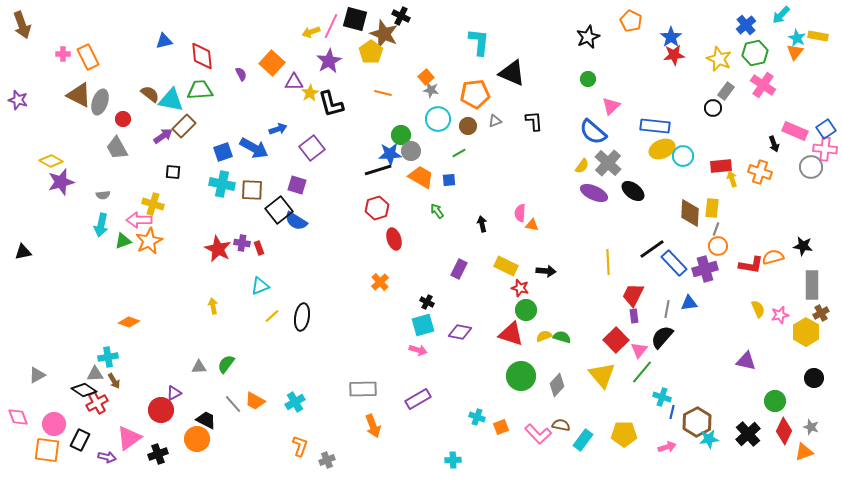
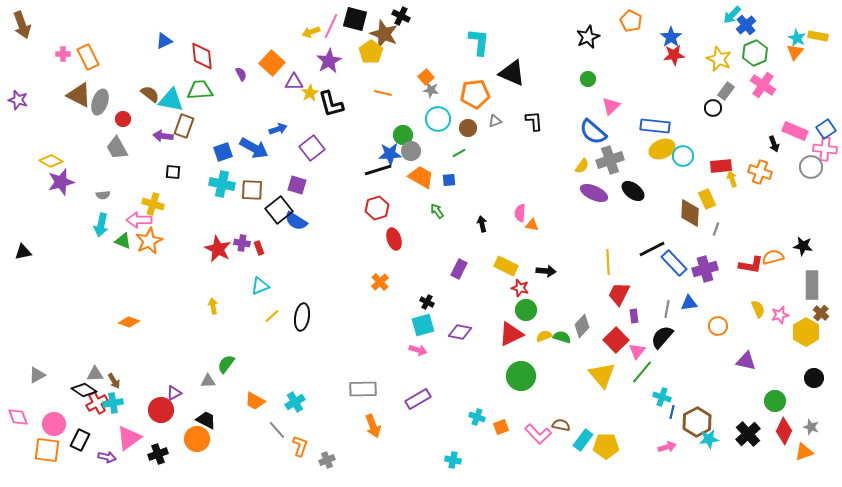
cyan arrow at (781, 15): moved 49 px left
blue triangle at (164, 41): rotated 12 degrees counterclockwise
green hexagon at (755, 53): rotated 10 degrees counterclockwise
brown rectangle at (184, 126): rotated 25 degrees counterclockwise
brown circle at (468, 126): moved 2 px down
green circle at (401, 135): moved 2 px right
purple arrow at (163, 136): rotated 138 degrees counterclockwise
gray cross at (608, 163): moved 2 px right, 3 px up; rotated 28 degrees clockwise
yellow rectangle at (712, 208): moved 5 px left, 9 px up; rotated 30 degrees counterclockwise
green triangle at (123, 241): rotated 42 degrees clockwise
orange circle at (718, 246): moved 80 px down
black line at (652, 249): rotated 8 degrees clockwise
red trapezoid at (633, 295): moved 14 px left, 1 px up
brown cross at (821, 313): rotated 21 degrees counterclockwise
red triangle at (511, 334): rotated 44 degrees counterclockwise
pink triangle at (639, 350): moved 2 px left, 1 px down
cyan cross at (108, 357): moved 5 px right, 46 px down
gray triangle at (199, 367): moved 9 px right, 14 px down
gray diamond at (557, 385): moved 25 px right, 59 px up
gray line at (233, 404): moved 44 px right, 26 px down
yellow pentagon at (624, 434): moved 18 px left, 12 px down
cyan cross at (453, 460): rotated 14 degrees clockwise
